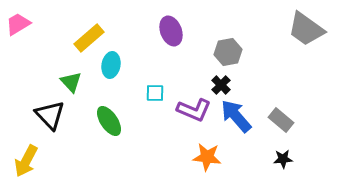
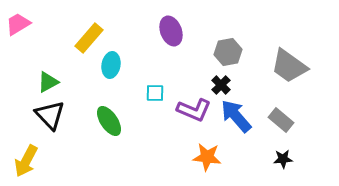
gray trapezoid: moved 17 px left, 37 px down
yellow rectangle: rotated 8 degrees counterclockwise
green triangle: moved 23 px left; rotated 45 degrees clockwise
